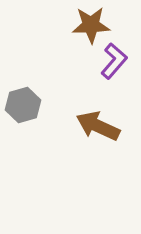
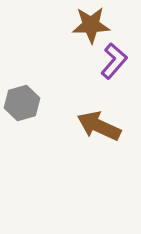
gray hexagon: moved 1 px left, 2 px up
brown arrow: moved 1 px right
